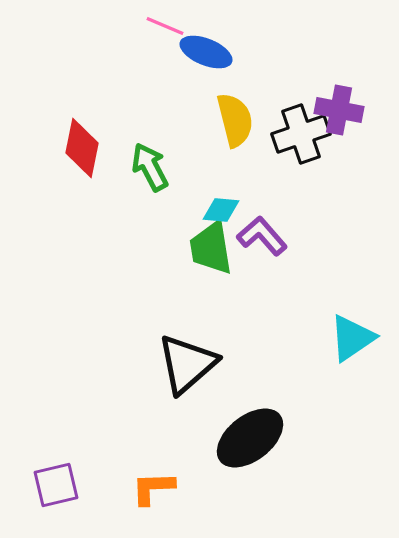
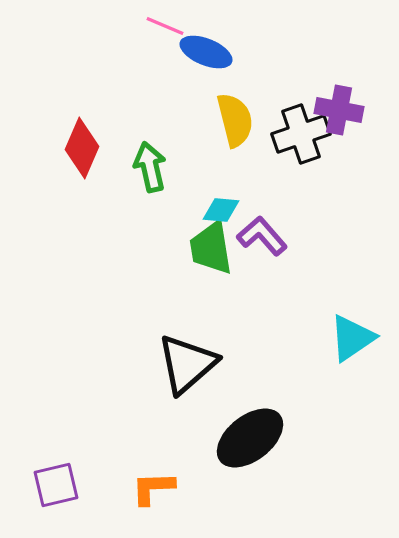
red diamond: rotated 12 degrees clockwise
green arrow: rotated 15 degrees clockwise
